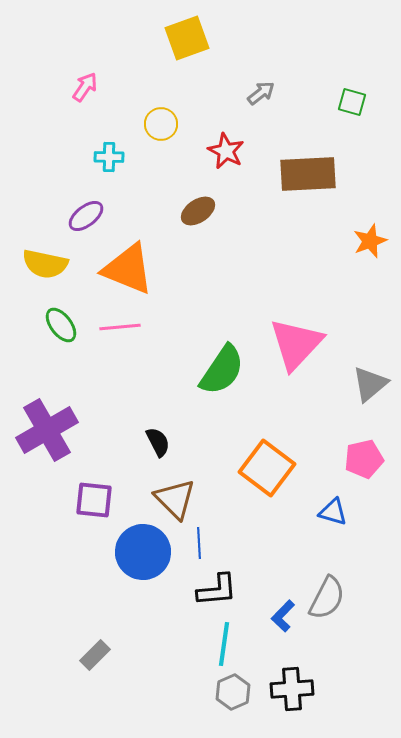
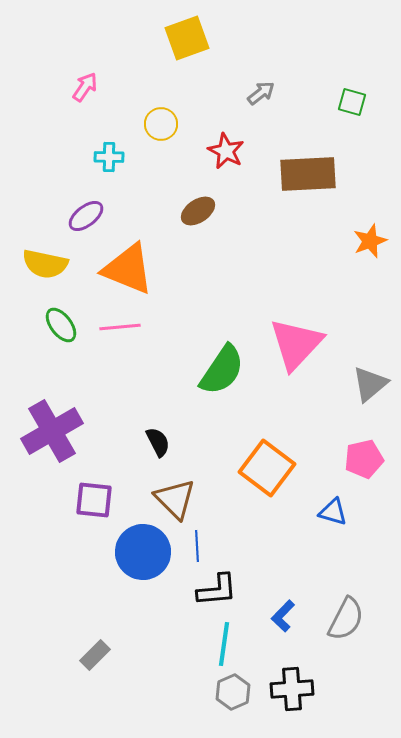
purple cross: moved 5 px right, 1 px down
blue line: moved 2 px left, 3 px down
gray semicircle: moved 19 px right, 21 px down
